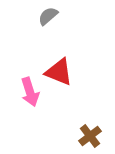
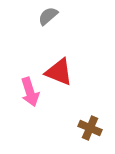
brown cross: moved 8 px up; rotated 30 degrees counterclockwise
